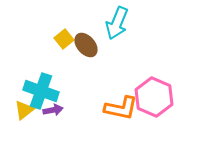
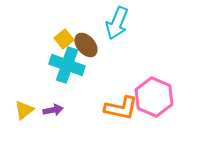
cyan cross: moved 26 px right, 26 px up
